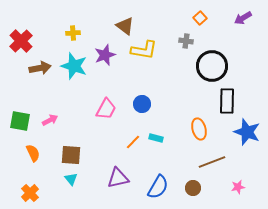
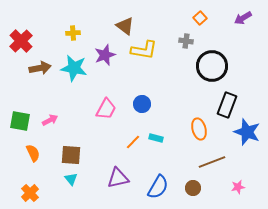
cyan star: moved 2 px down; rotated 8 degrees counterclockwise
black rectangle: moved 4 px down; rotated 20 degrees clockwise
